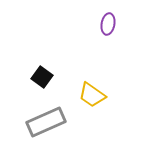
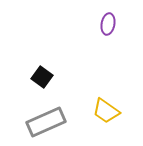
yellow trapezoid: moved 14 px right, 16 px down
